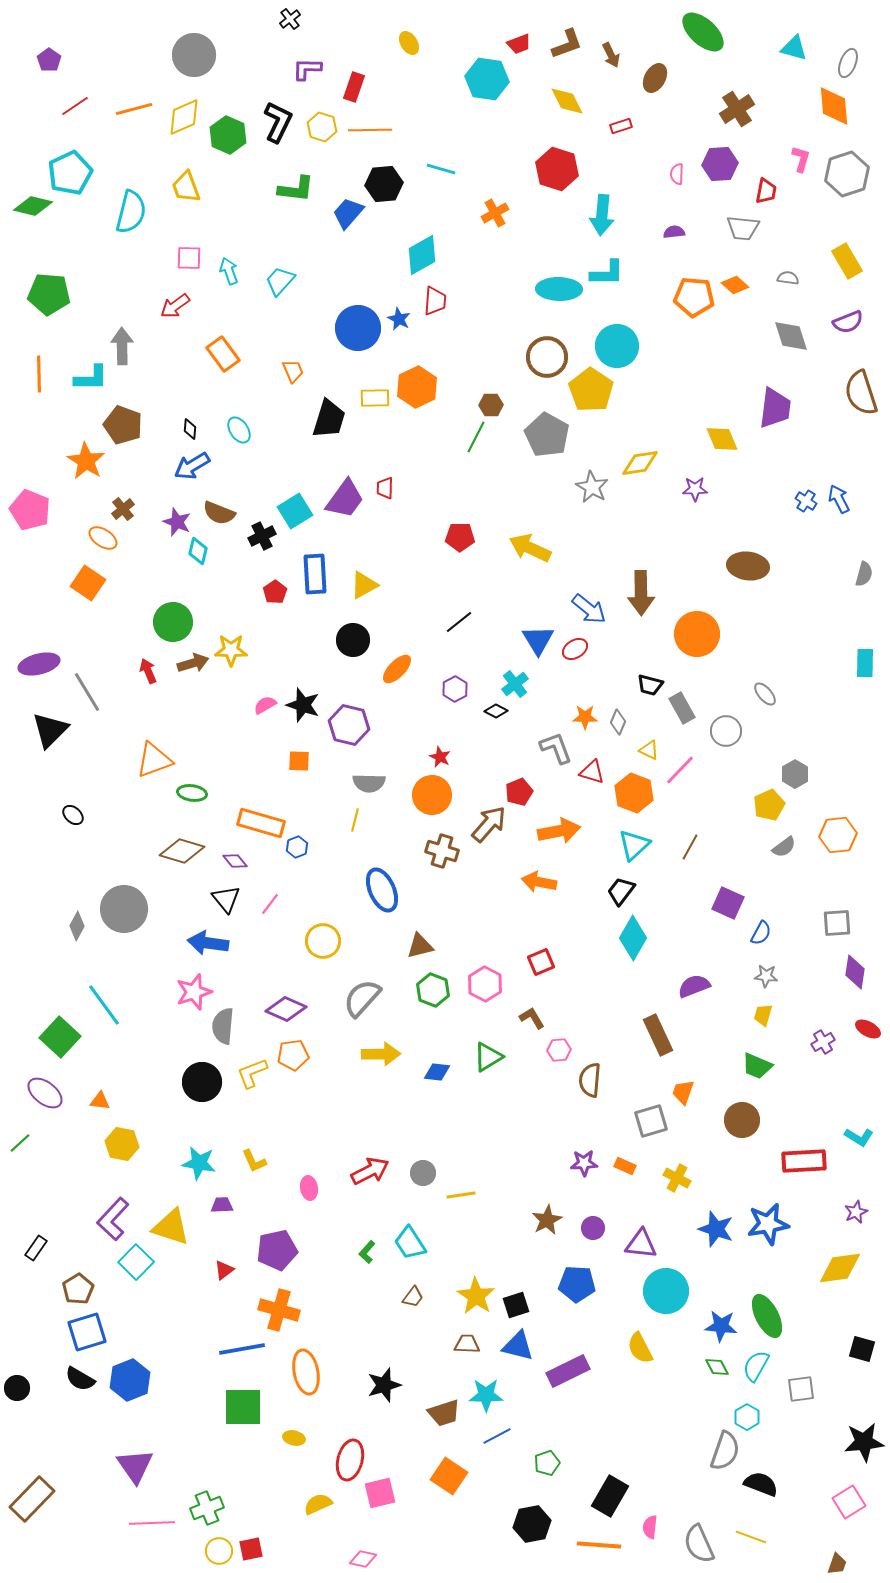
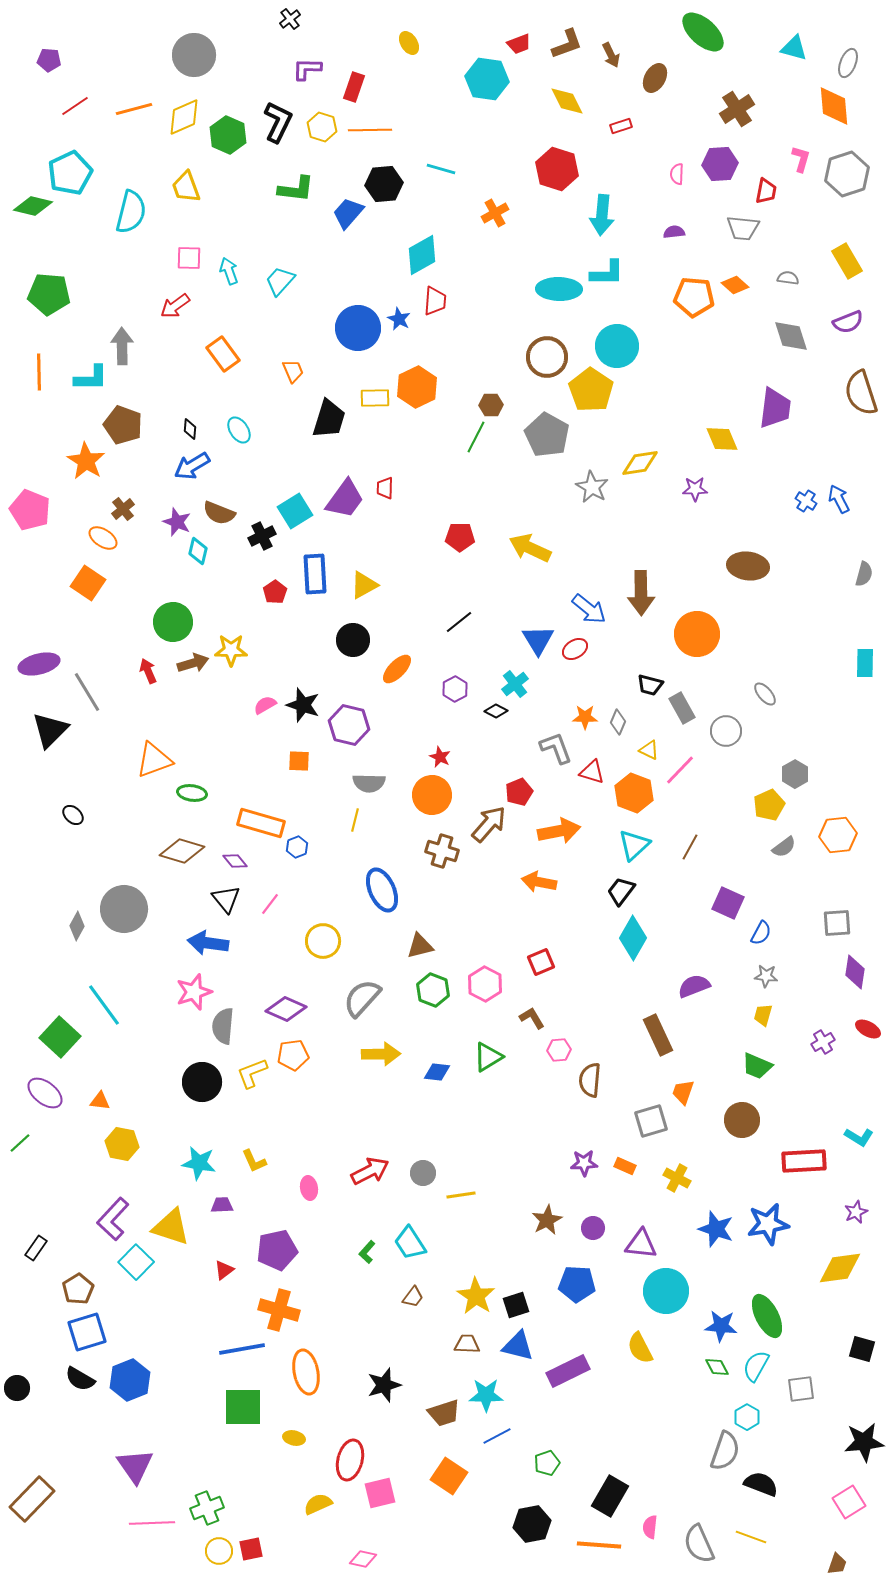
purple pentagon at (49, 60): rotated 30 degrees counterclockwise
orange line at (39, 374): moved 2 px up
